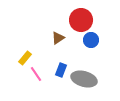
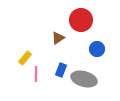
blue circle: moved 6 px right, 9 px down
pink line: rotated 35 degrees clockwise
